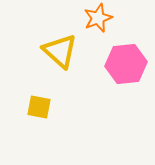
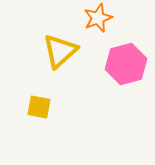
yellow triangle: rotated 36 degrees clockwise
pink hexagon: rotated 9 degrees counterclockwise
